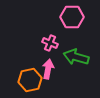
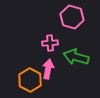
pink hexagon: rotated 15 degrees clockwise
pink cross: rotated 28 degrees counterclockwise
orange hexagon: rotated 20 degrees counterclockwise
